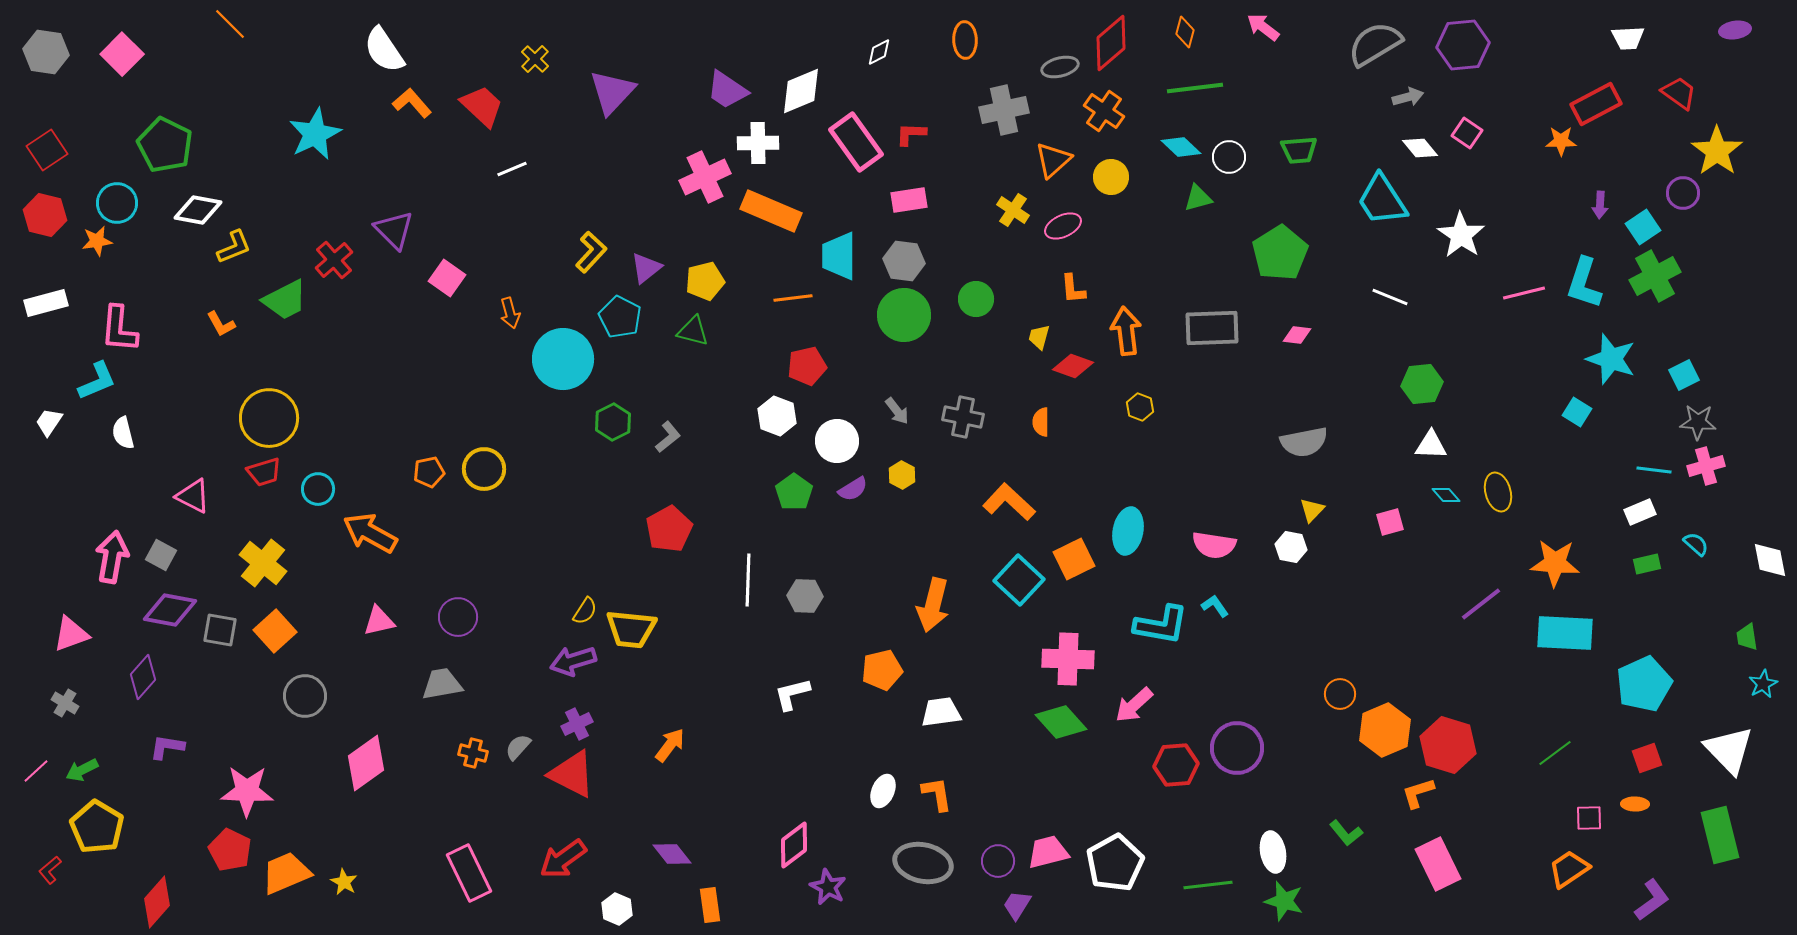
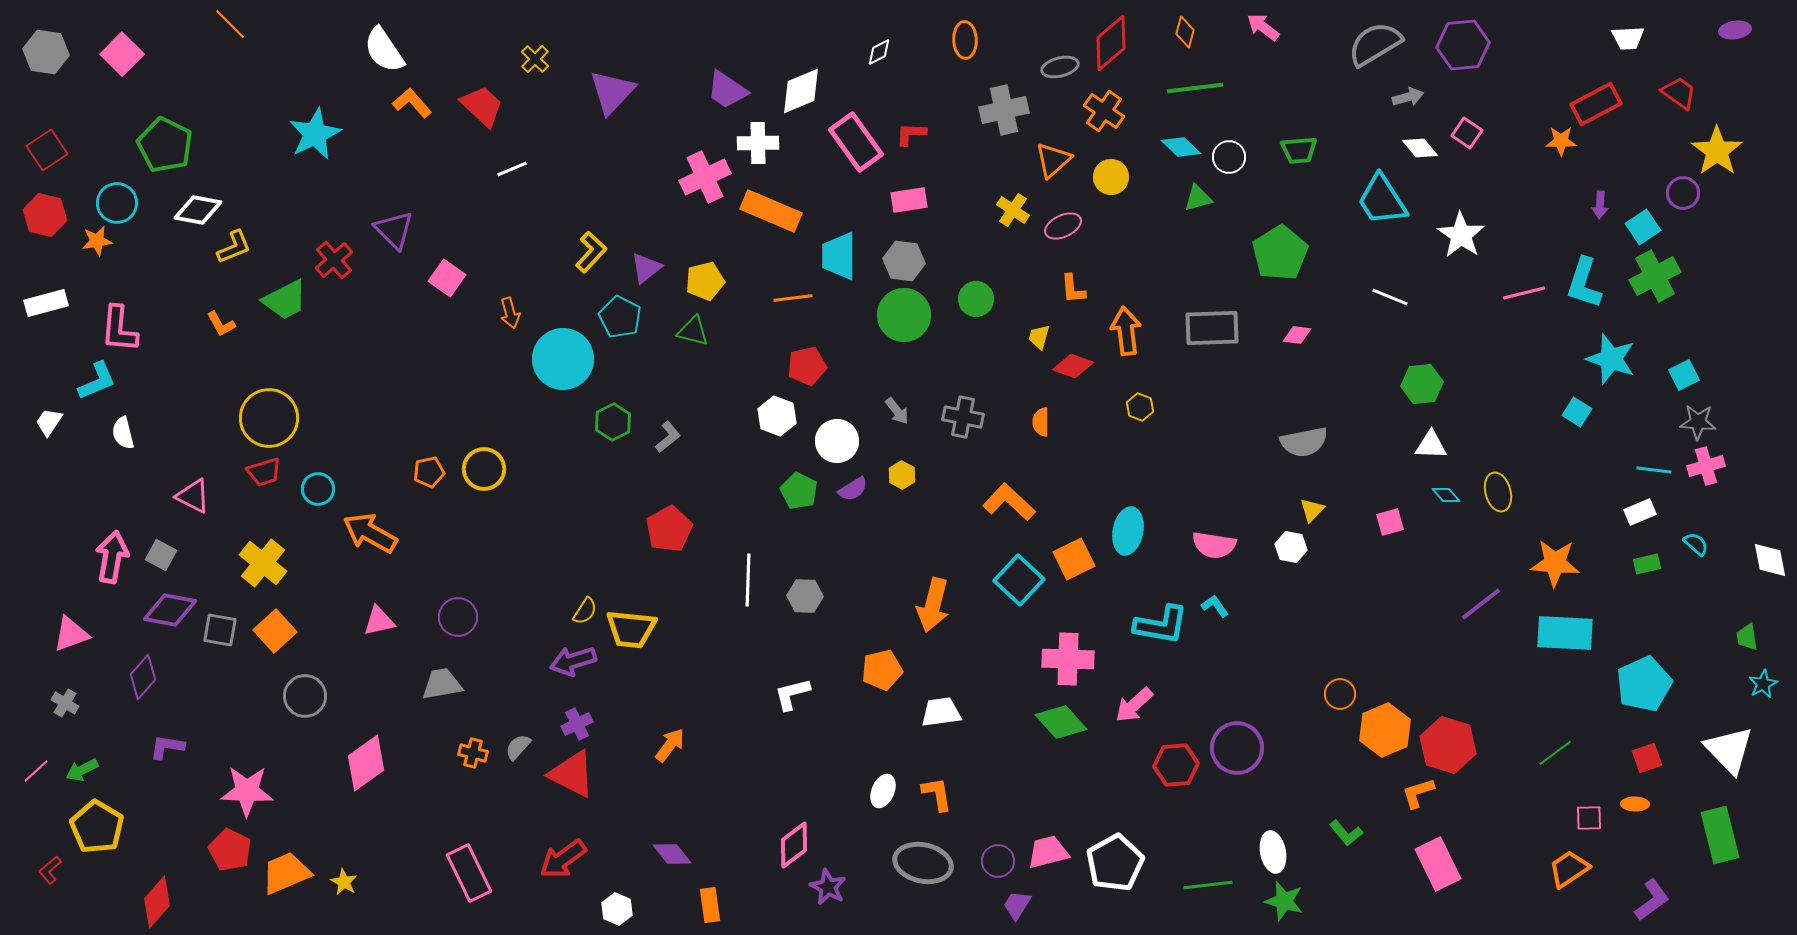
green pentagon at (794, 492): moved 5 px right, 1 px up; rotated 9 degrees counterclockwise
